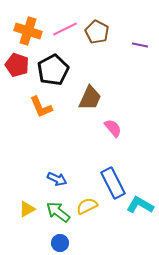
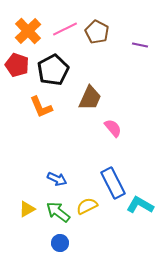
orange cross: rotated 28 degrees clockwise
